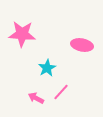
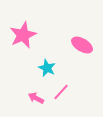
pink star: moved 1 px right, 1 px down; rotated 28 degrees counterclockwise
pink ellipse: rotated 20 degrees clockwise
cyan star: rotated 18 degrees counterclockwise
